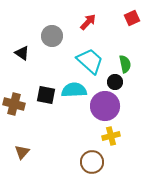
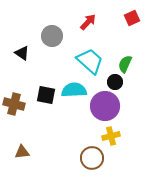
green semicircle: rotated 144 degrees counterclockwise
brown triangle: rotated 42 degrees clockwise
brown circle: moved 4 px up
